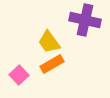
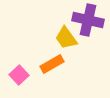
purple cross: moved 3 px right
yellow trapezoid: moved 17 px right, 4 px up
